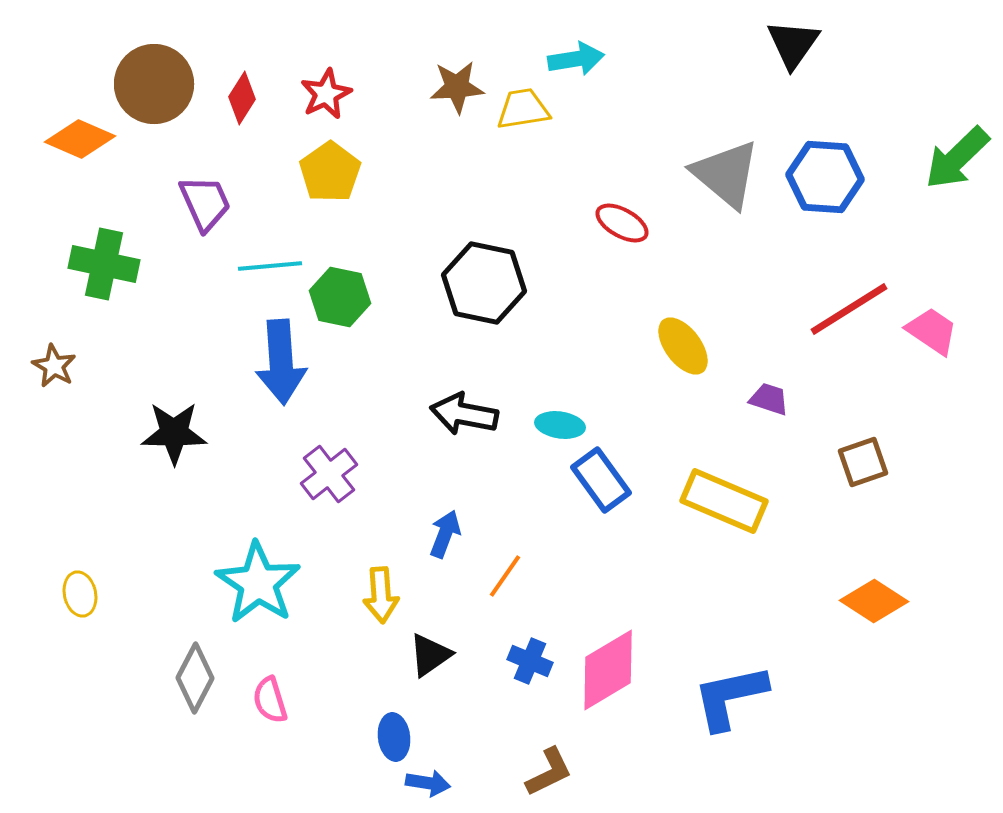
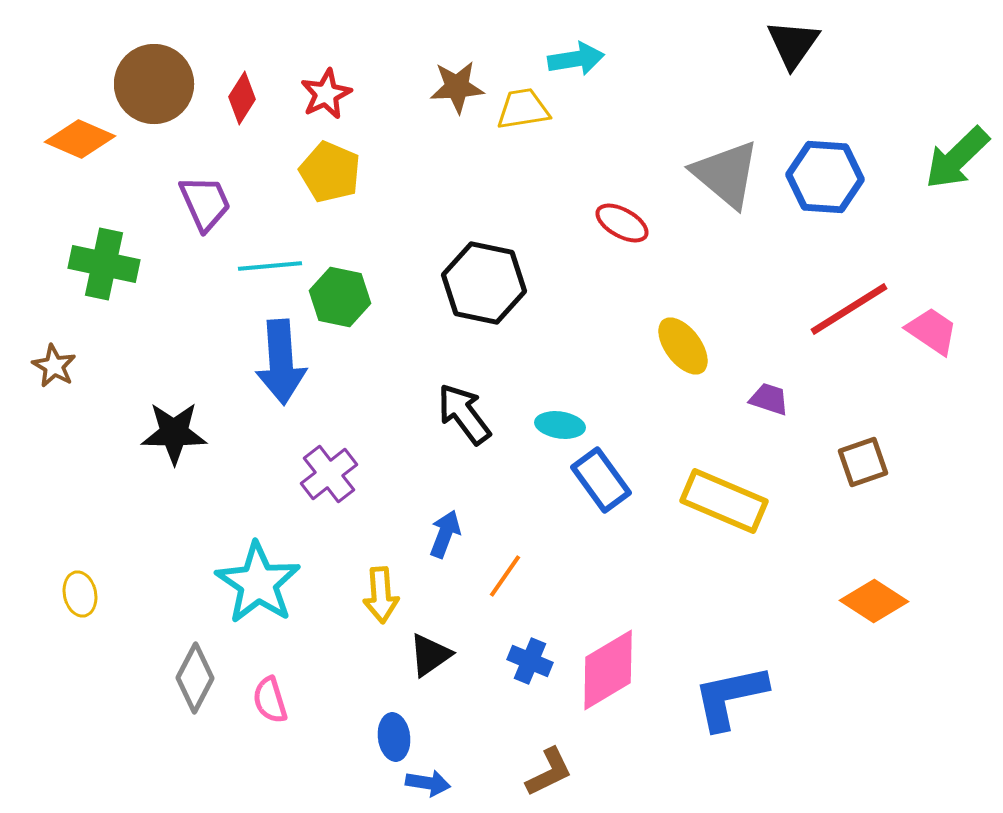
yellow pentagon at (330, 172): rotated 14 degrees counterclockwise
black arrow at (464, 414): rotated 42 degrees clockwise
